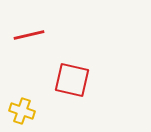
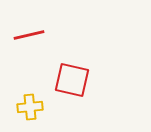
yellow cross: moved 8 px right, 4 px up; rotated 25 degrees counterclockwise
